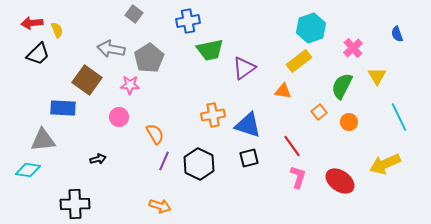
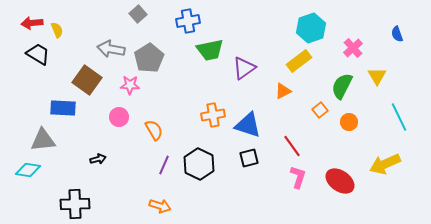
gray square: moved 4 px right; rotated 12 degrees clockwise
black trapezoid: rotated 105 degrees counterclockwise
orange triangle: rotated 36 degrees counterclockwise
orange square: moved 1 px right, 2 px up
orange semicircle: moved 1 px left, 4 px up
purple line: moved 4 px down
